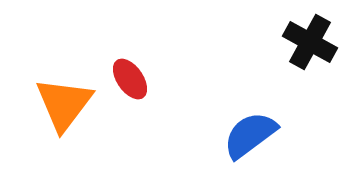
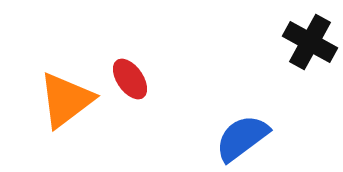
orange triangle: moved 2 px right, 4 px up; rotated 16 degrees clockwise
blue semicircle: moved 8 px left, 3 px down
